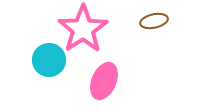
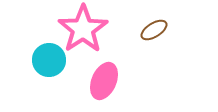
brown ellipse: moved 9 px down; rotated 20 degrees counterclockwise
